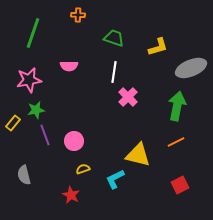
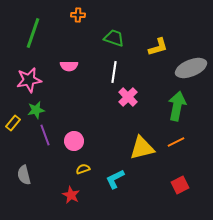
yellow triangle: moved 4 px right, 7 px up; rotated 28 degrees counterclockwise
